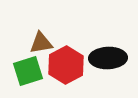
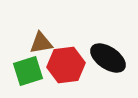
black ellipse: rotated 36 degrees clockwise
red hexagon: rotated 21 degrees clockwise
